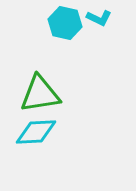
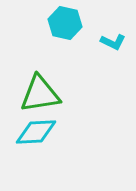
cyan L-shape: moved 14 px right, 24 px down
